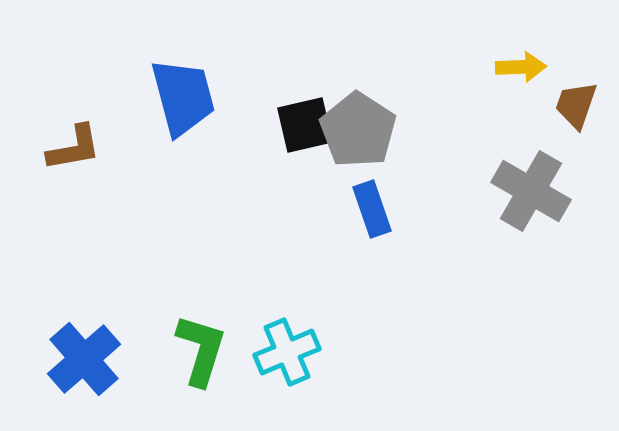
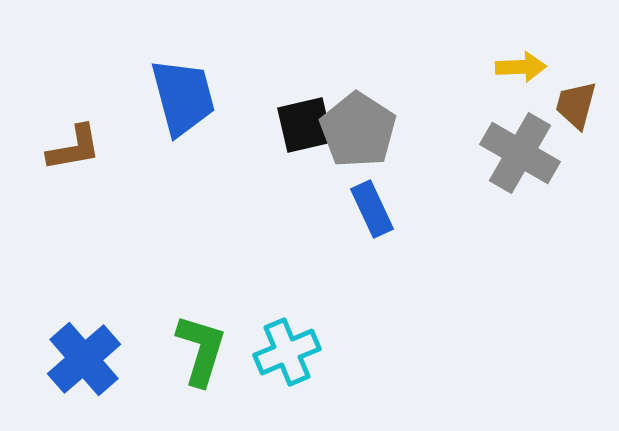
brown trapezoid: rotated 4 degrees counterclockwise
gray cross: moved 11 px left, 38 px up
blue rectangle: rotated 6 degrees counterclockwise
